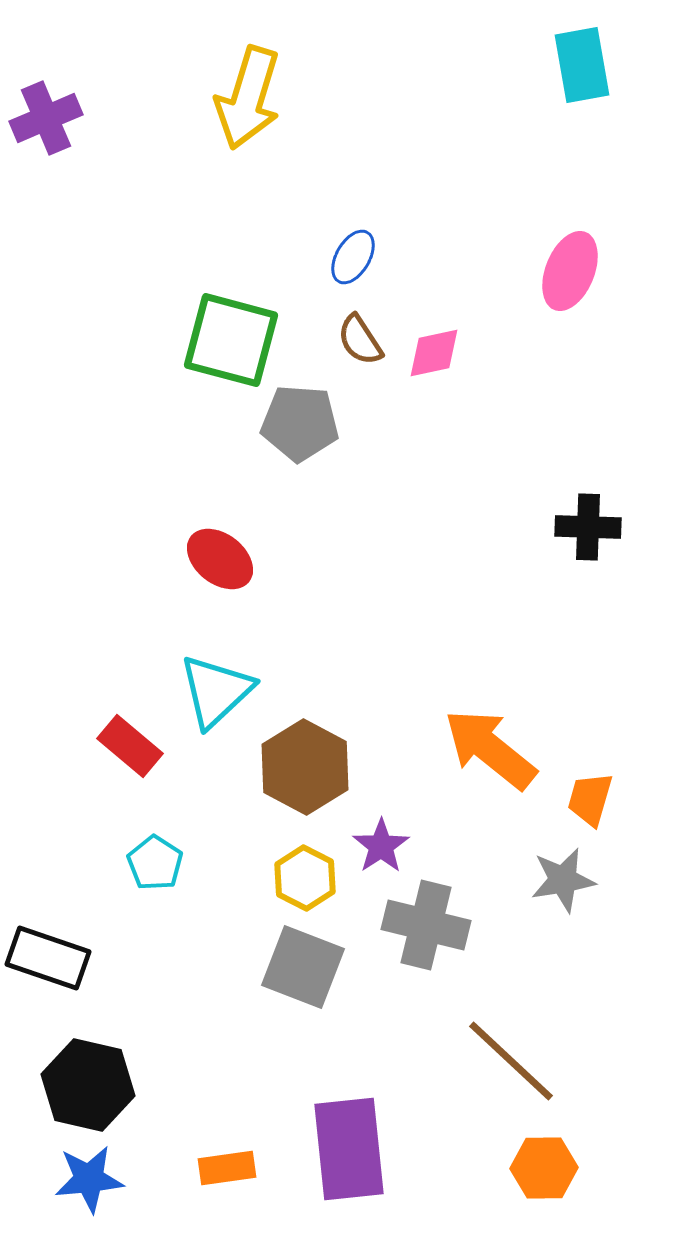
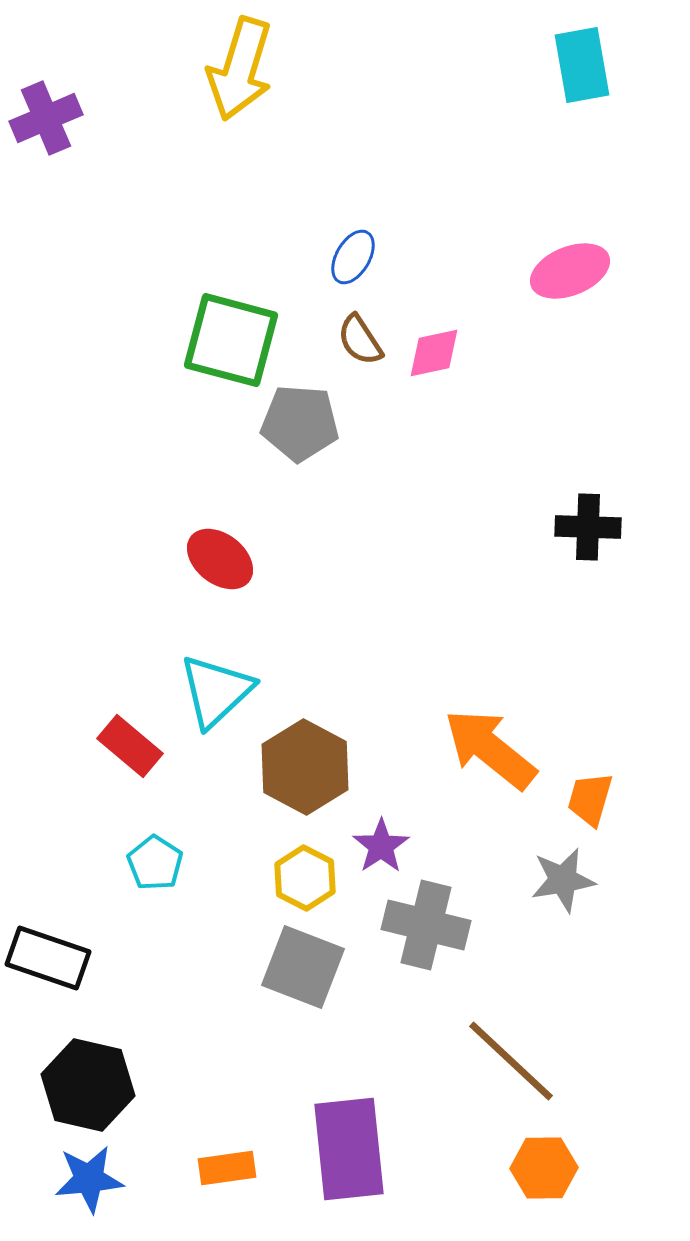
yellow arrow: moved 8 px left, 29 px up
pink ellipse: rotated 46 degrees clockwise
